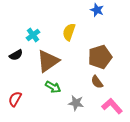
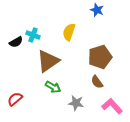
cyan cross: rotated 32 degrees counterclockwise
black semicircle: moved 13 px up
red semicircle: rotated 21 degrees clockwise
